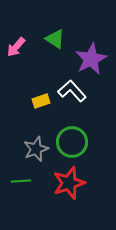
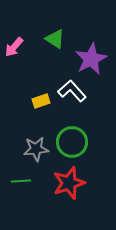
pink arrow: moved 2 px left
gray star: rotated 15 degrees clockwise
